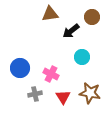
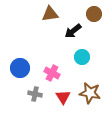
brown circle: moved 2 px right, 3 px up
black arrow: moved 2 px right
pink cross: moved 1 px right, 1 px up
gray cross: rotated 24 degrees clockwise
